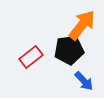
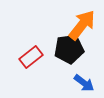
black pentagon: moved 1 px up
blue arrow: moved 2 px down; rotated 10 degrees counterclockwise
